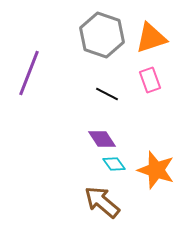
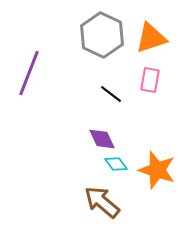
gray hexagon: rotated 6 degrees clockwise
pink rectangle: rotated 30 degrees clockwise
black line: moved 4 px right; rotated 10 degrees clockwise
purple diamond: rotated 8 degrees clockwise
cyan diamond: moved 2 px right
orange star: moved 1 px right
